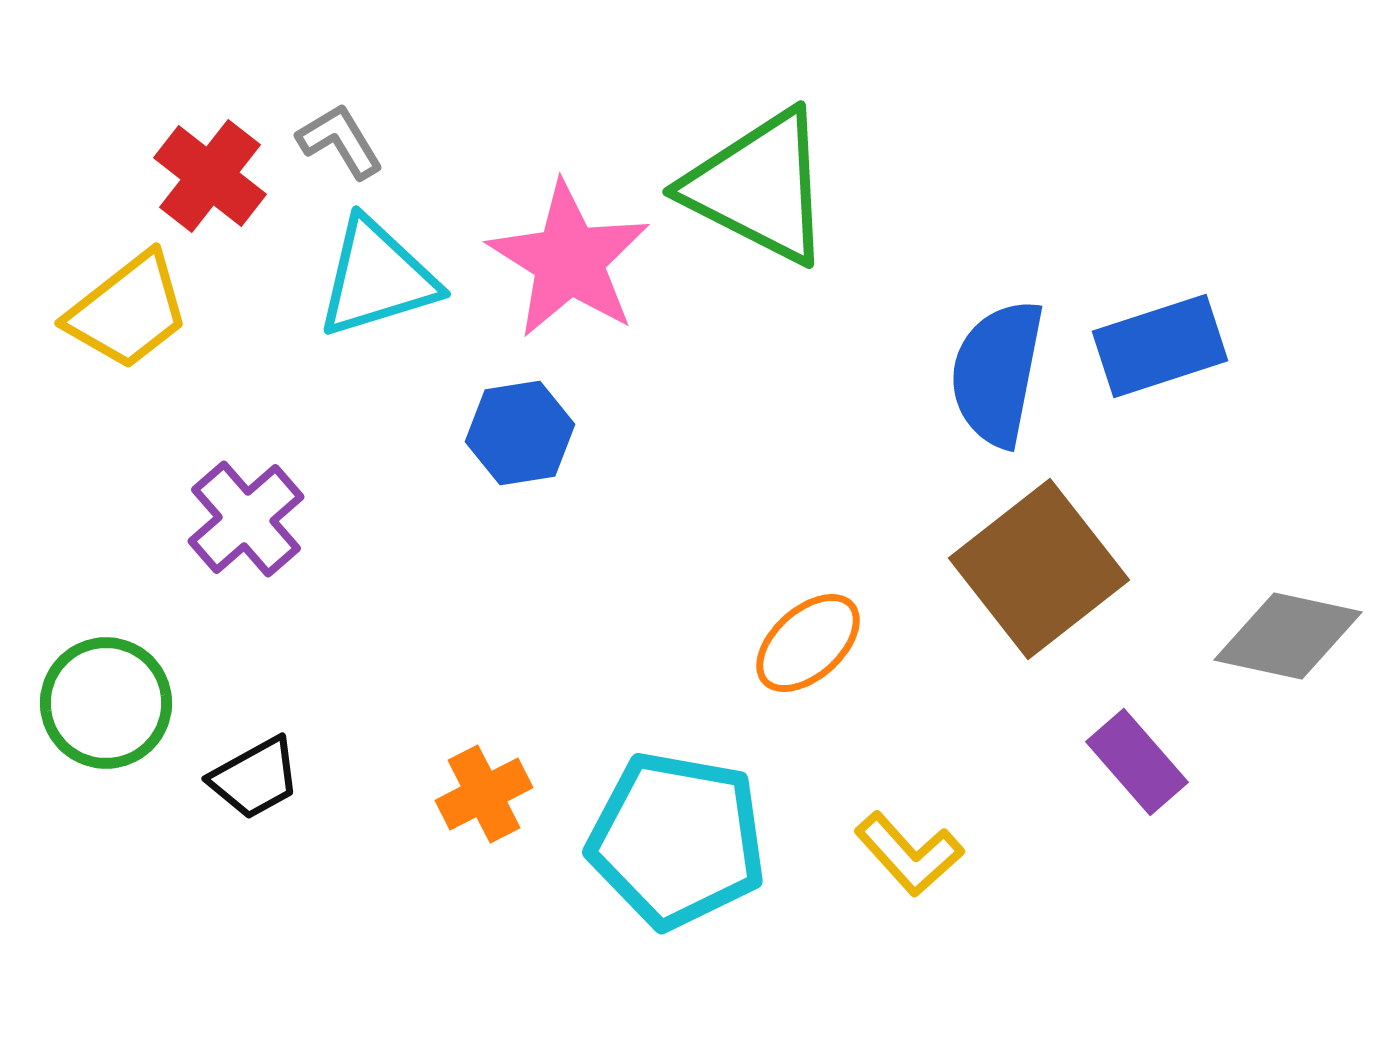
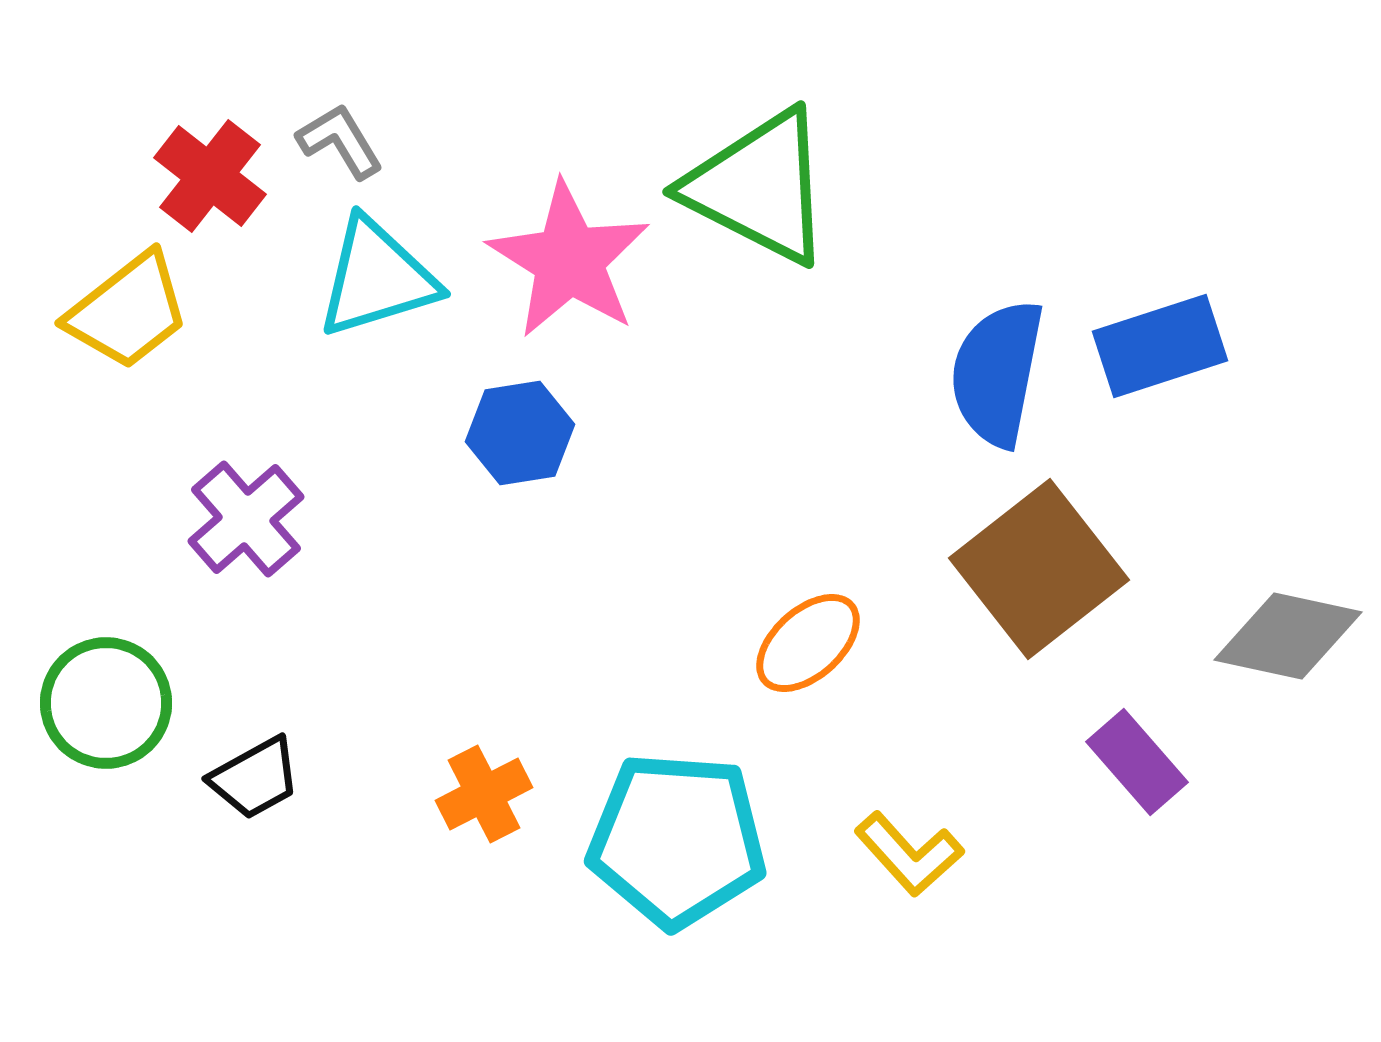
cyan pentagon: rotated 6 degrees counterclockwise
